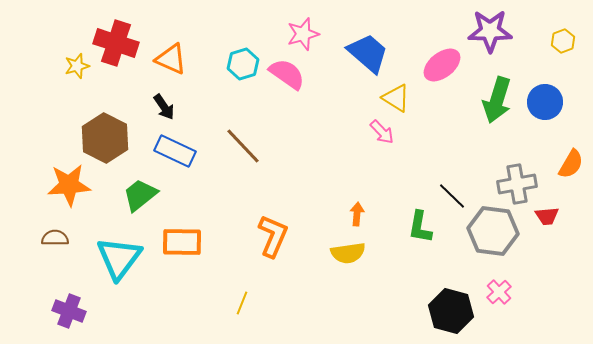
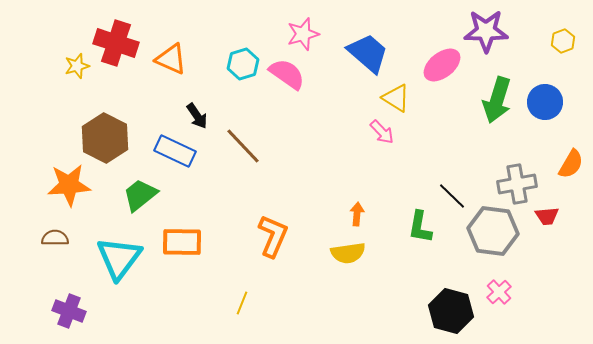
purple star: moved 4 px left
black arrow: moved 33 px right, 9 px down
